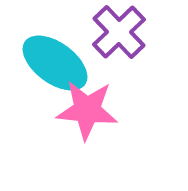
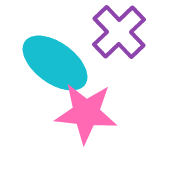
pink star: moved 1 px left, 3 px down
